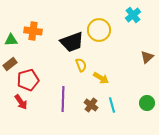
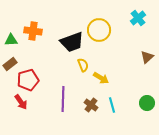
cyan cross: moved 5 px right, 3 px down
yellow semicircle: moved 2 px right
